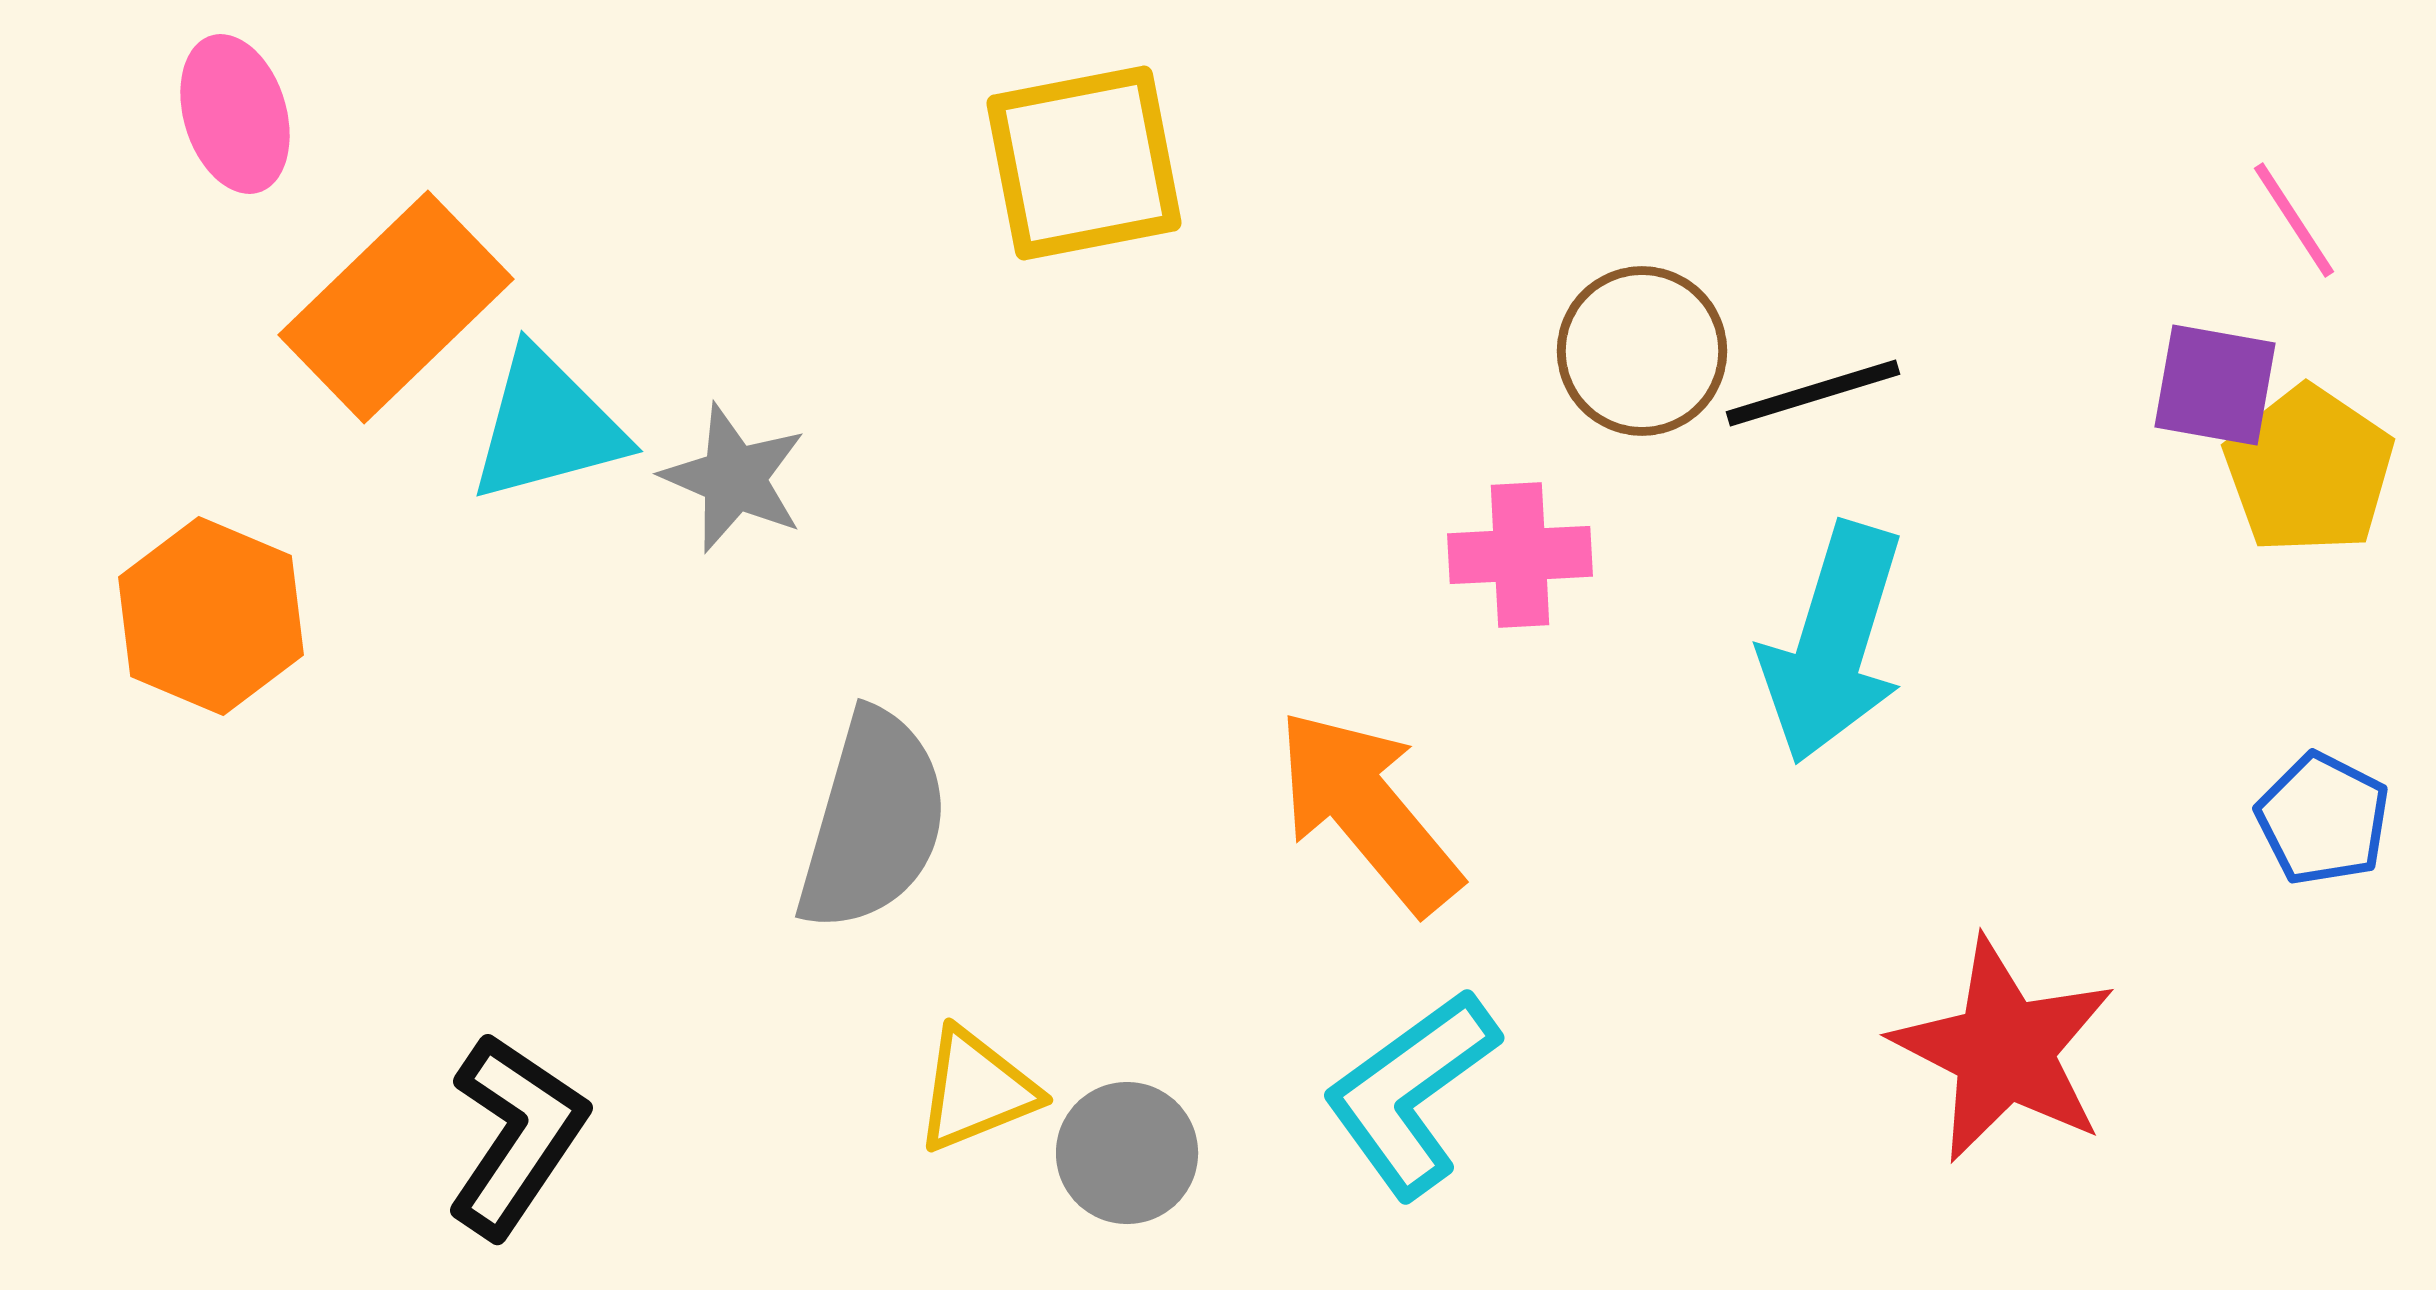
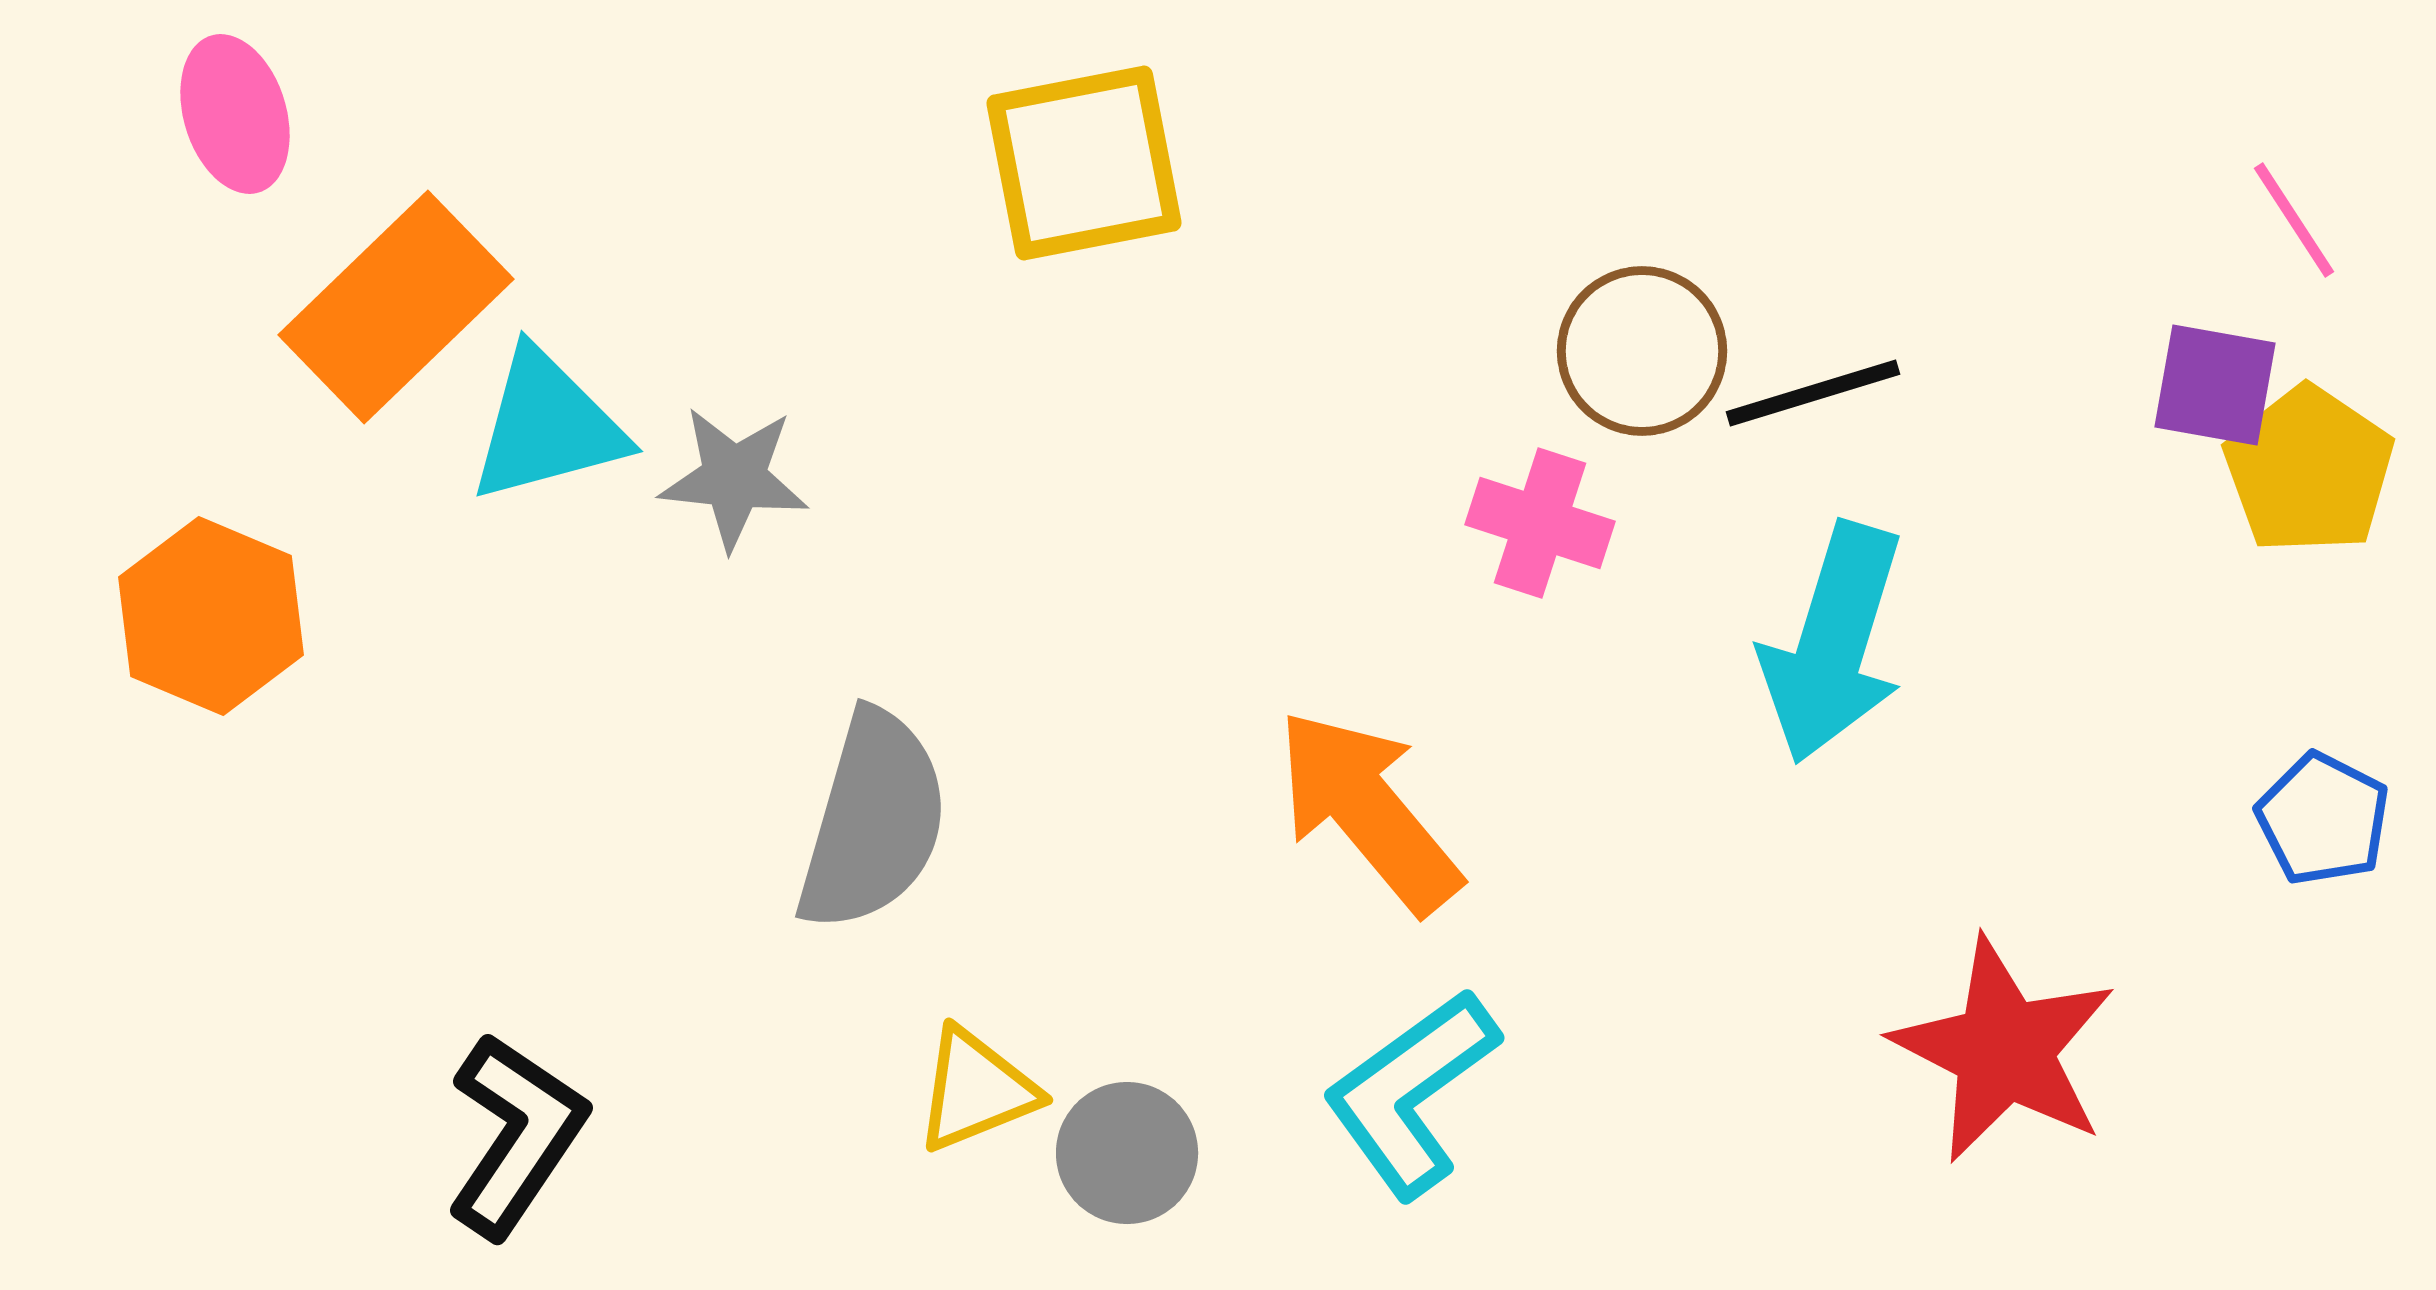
gray star: rotated 17 degrees counterclockwise
pink cross: moved 20 px right, 32 px up; rotated 21 degrees clockwise
